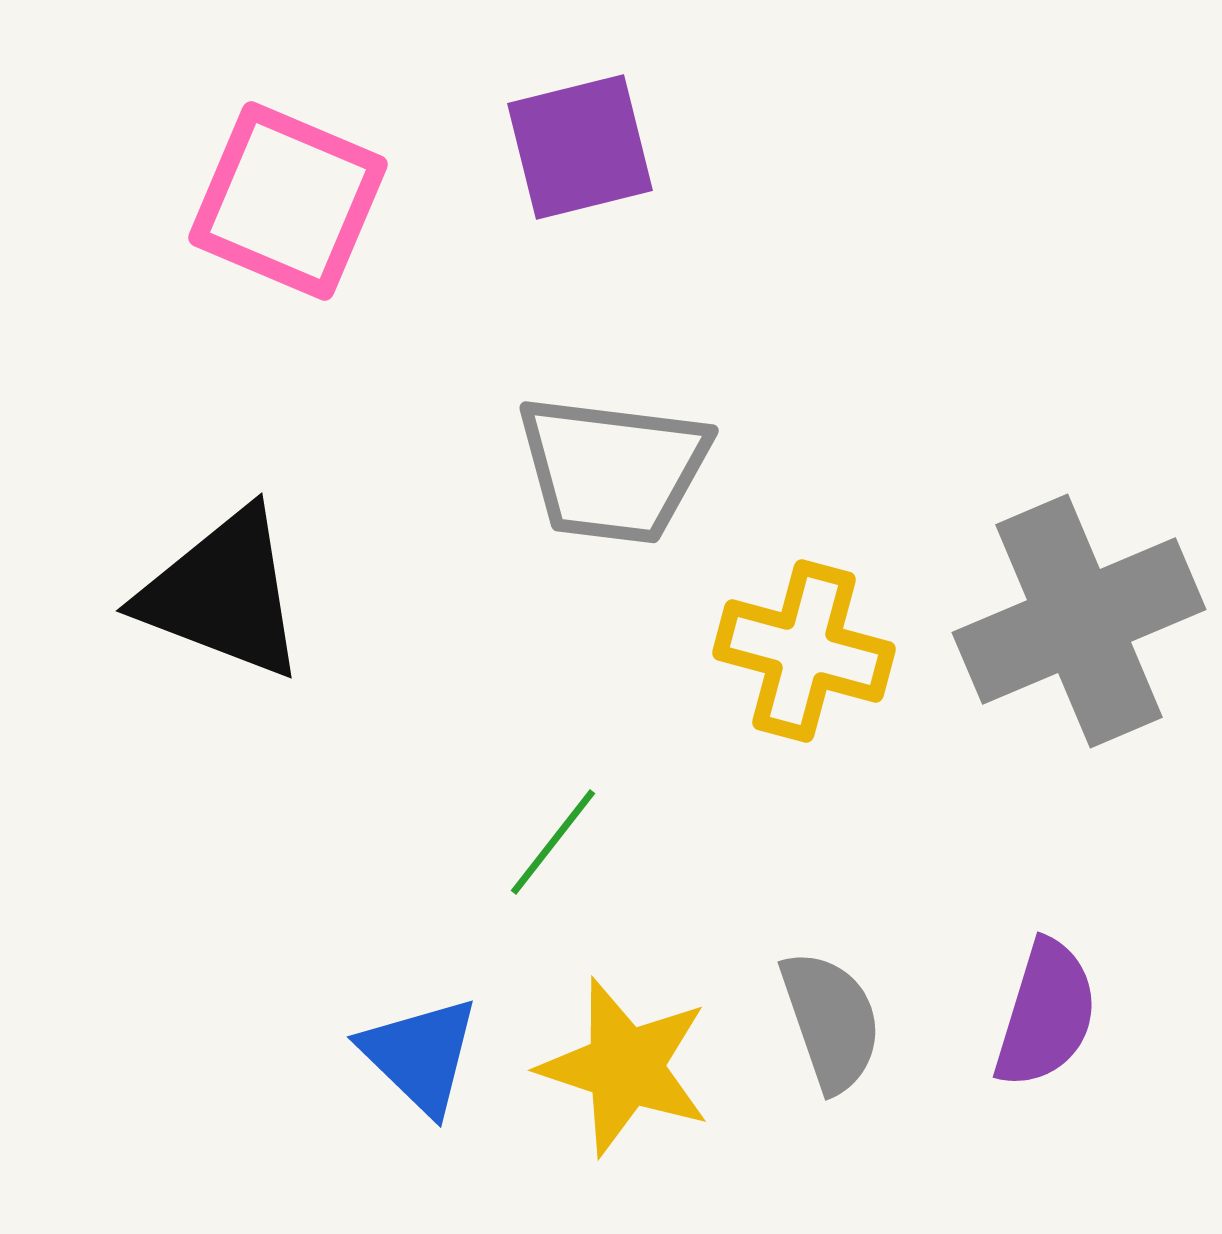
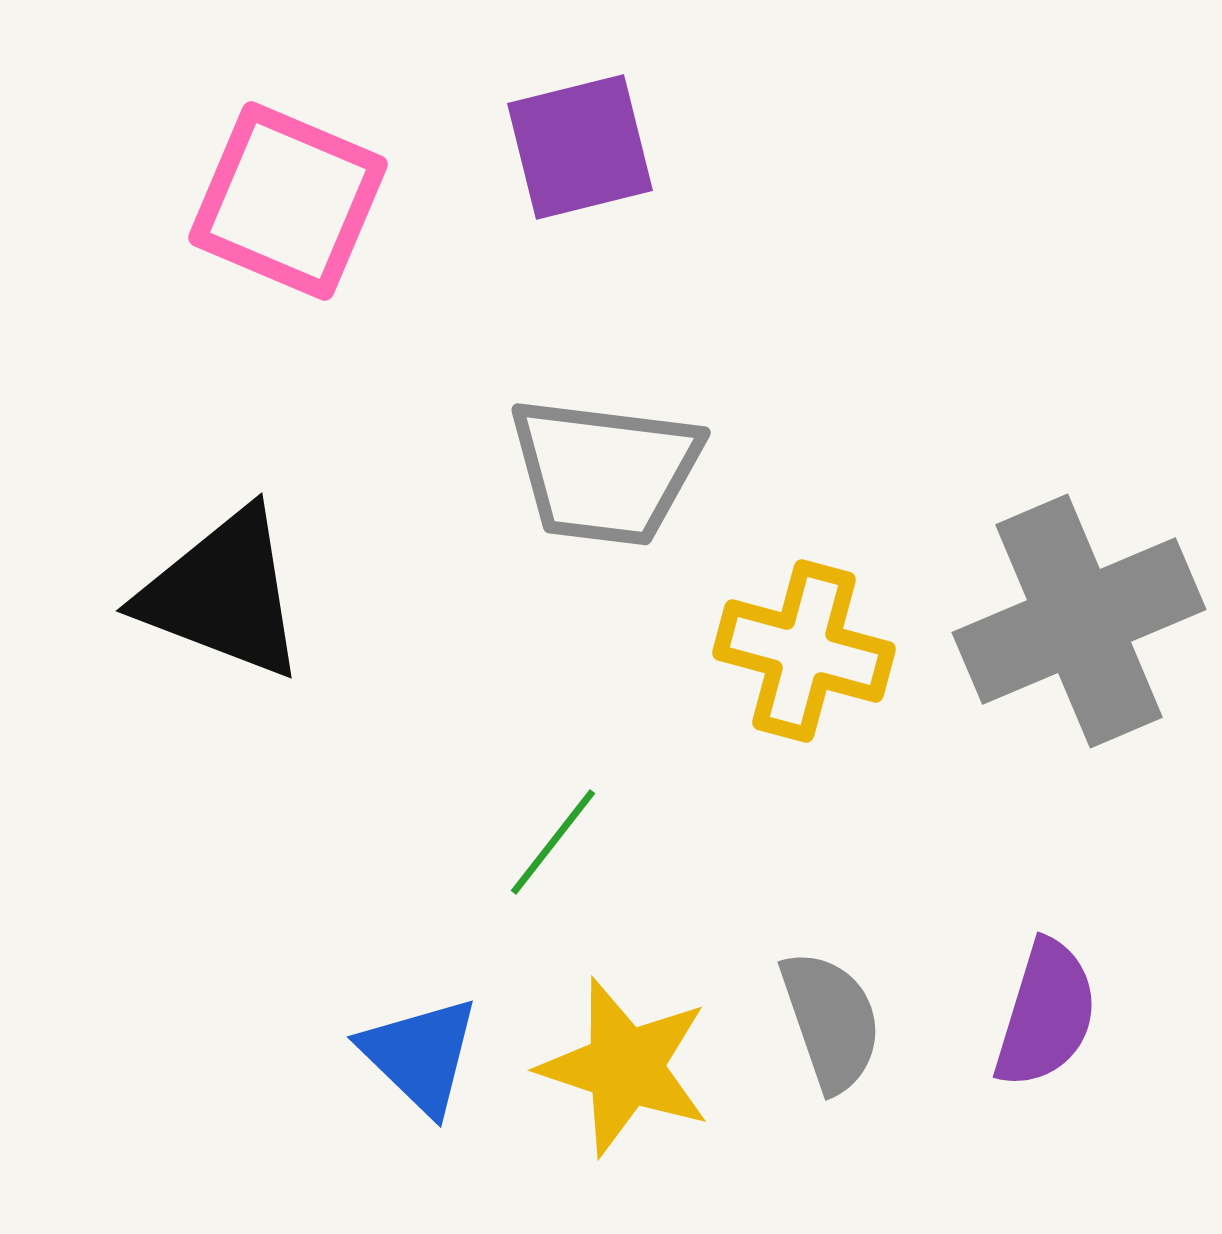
gray trapezoid: moved 8 px left, 2 px down
